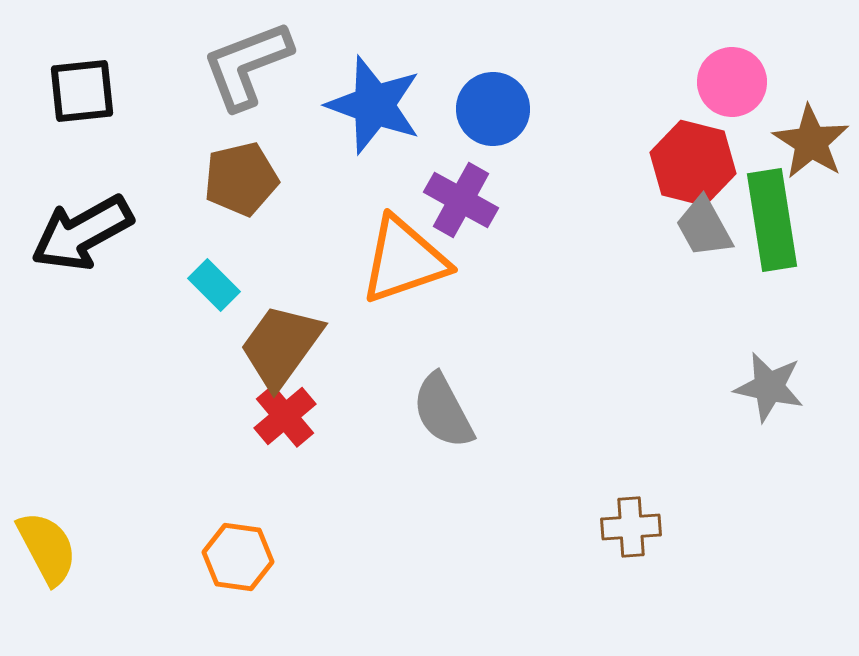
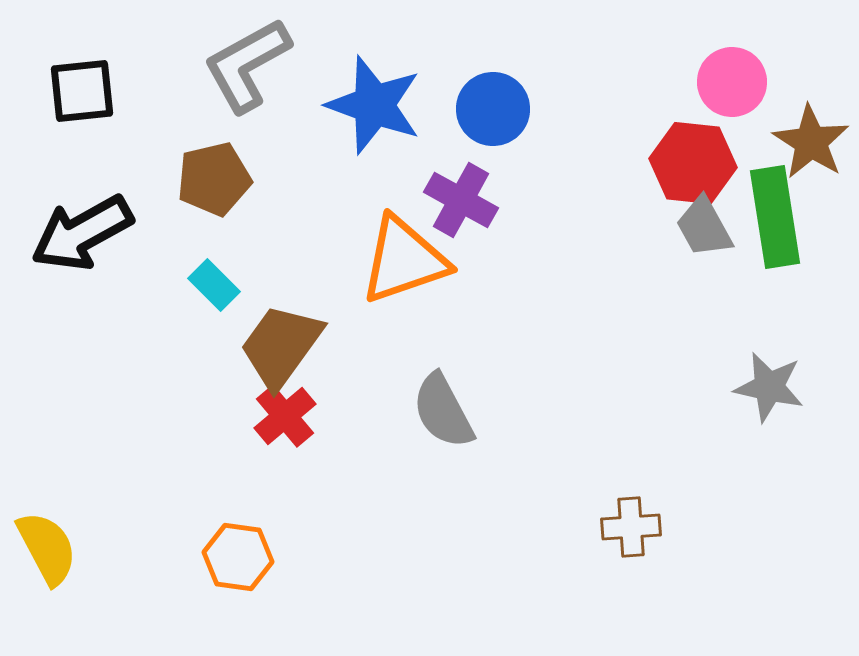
gray L-shape: rotated 8 degrees counterclockwise
red hexagon: rotated 8 degrees counterclockwise
brown pentagon: moved 27 px left
green rectangle: moved 3 px right, 3 px up
